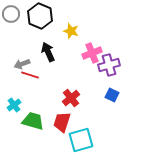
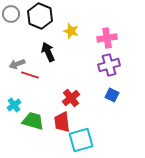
pink cross: moved 15 px right, 15 px up; rotated 12 degrees clockwise
gray arrow: moved 5 px left
red trapezoid: rotated 25 degrees counterclockwise
